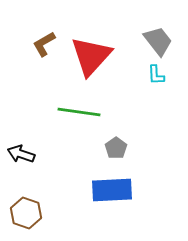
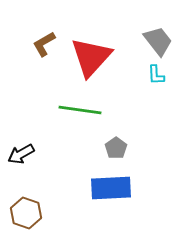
red triangle: moved 1 px down
green line: moved 1 px right, 2 px up
black arrow: rotated 48 degrees counterclockwise
blue rectangle: moved 1 px left, 2 px up
